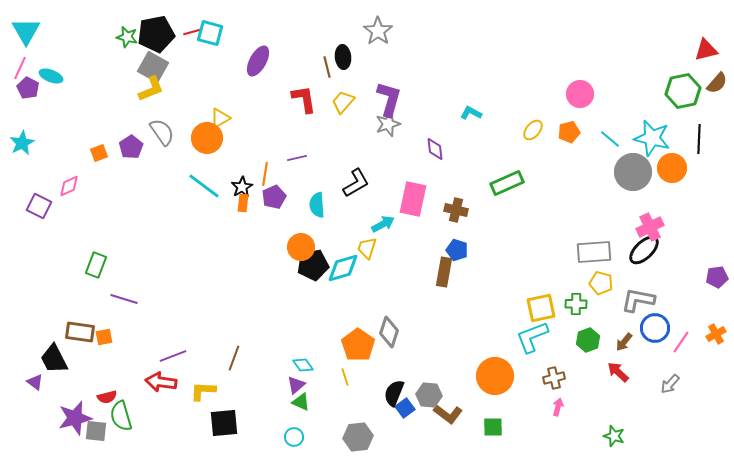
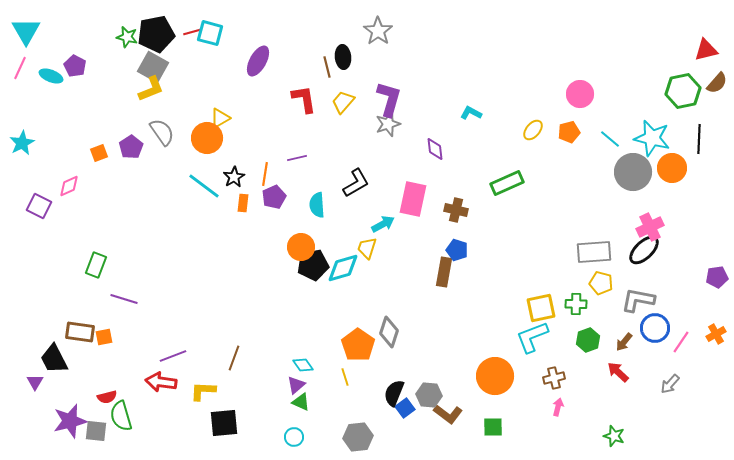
purple pentagon at (28, 88): moved 47 px right, 22 px up
black star at (242, 187): moved 8 px left, 10 px up
purple triangle at (35, 382): rotated 24 degrees clockwise
purple star at (75, 418): moved 5 px left, 3 px down
